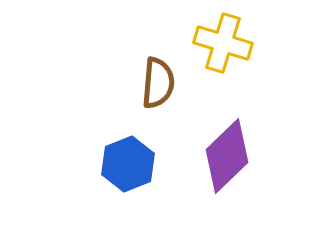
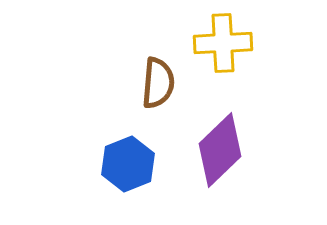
yellow cross: rotated 20 degrees counterclockwise
purple diamond: moved 7 px left, 6 px up
